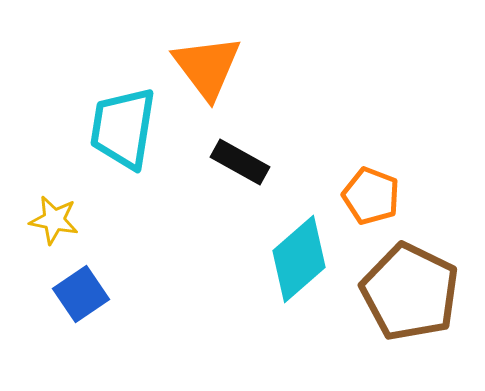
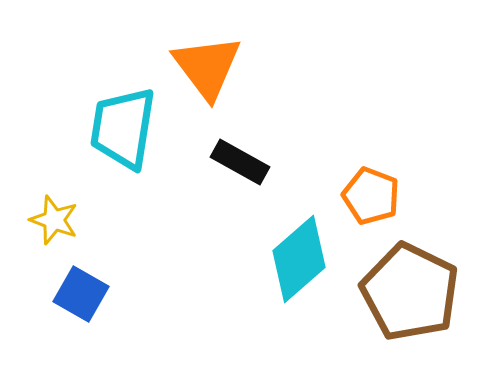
yellow star: rotated 9 degrees clockwise
blue square: rotated 26 degrees counterclockwise
